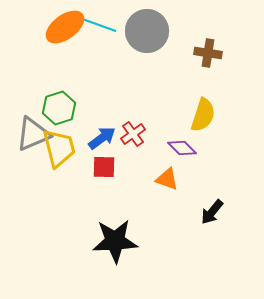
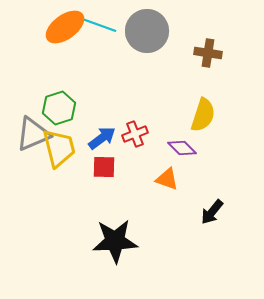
red cross: moved 2 px right; rotated 15 degrees clockwise
